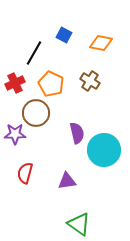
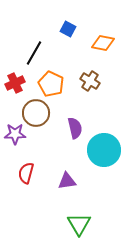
blue square: moved 4 px right, 6 px up
orange diamond: moved 2 px right
purple semicircle: moved 2 px left, 5 px up
red semicircle: moved 1 px right
green triangle: rotated 25 degrees clockwise
